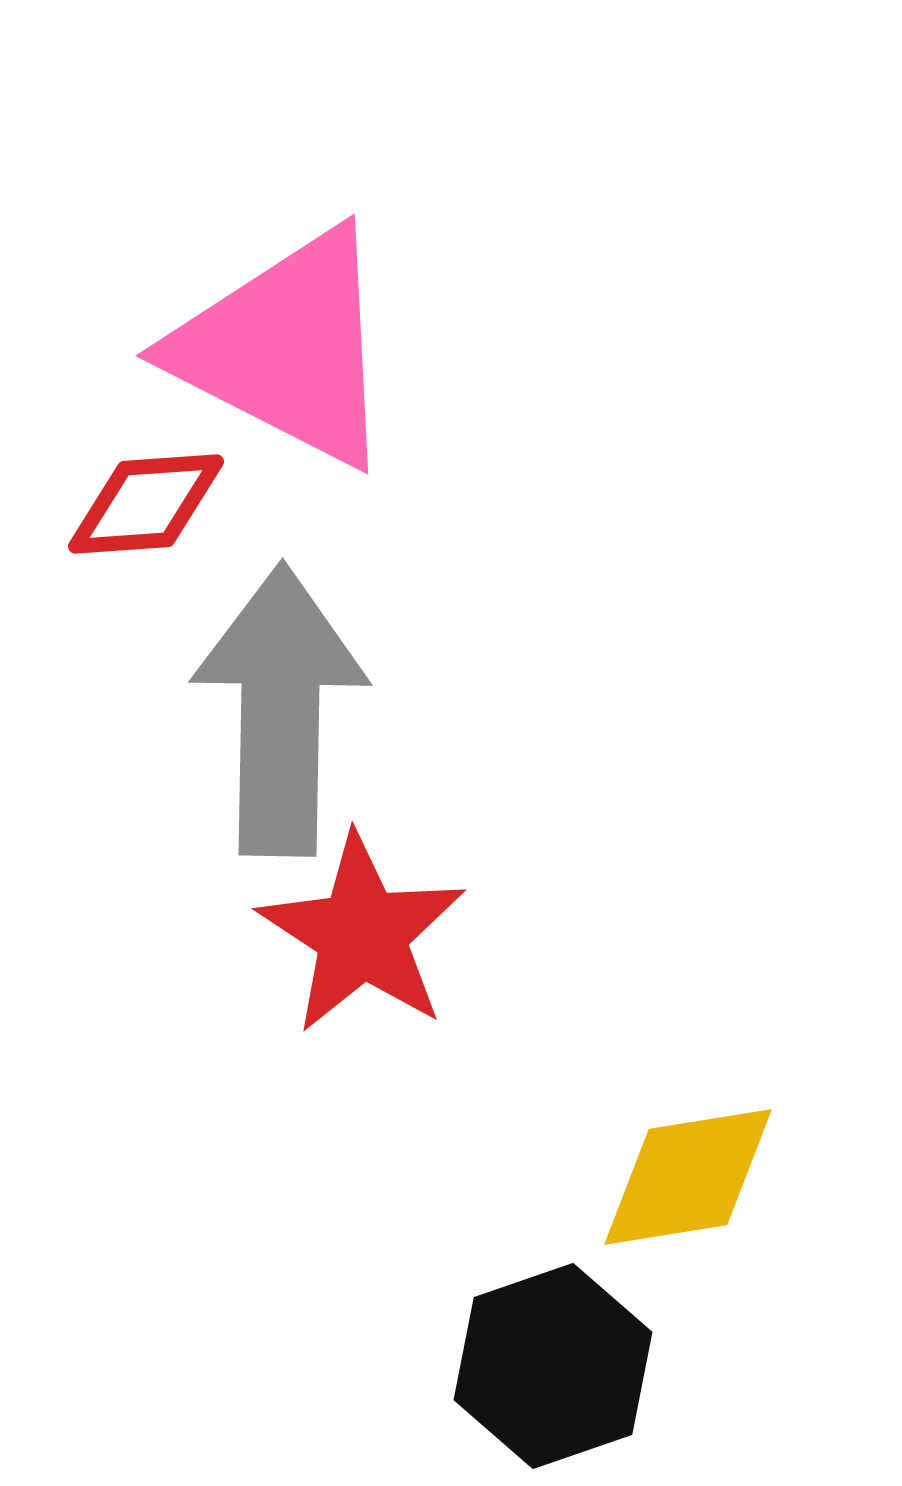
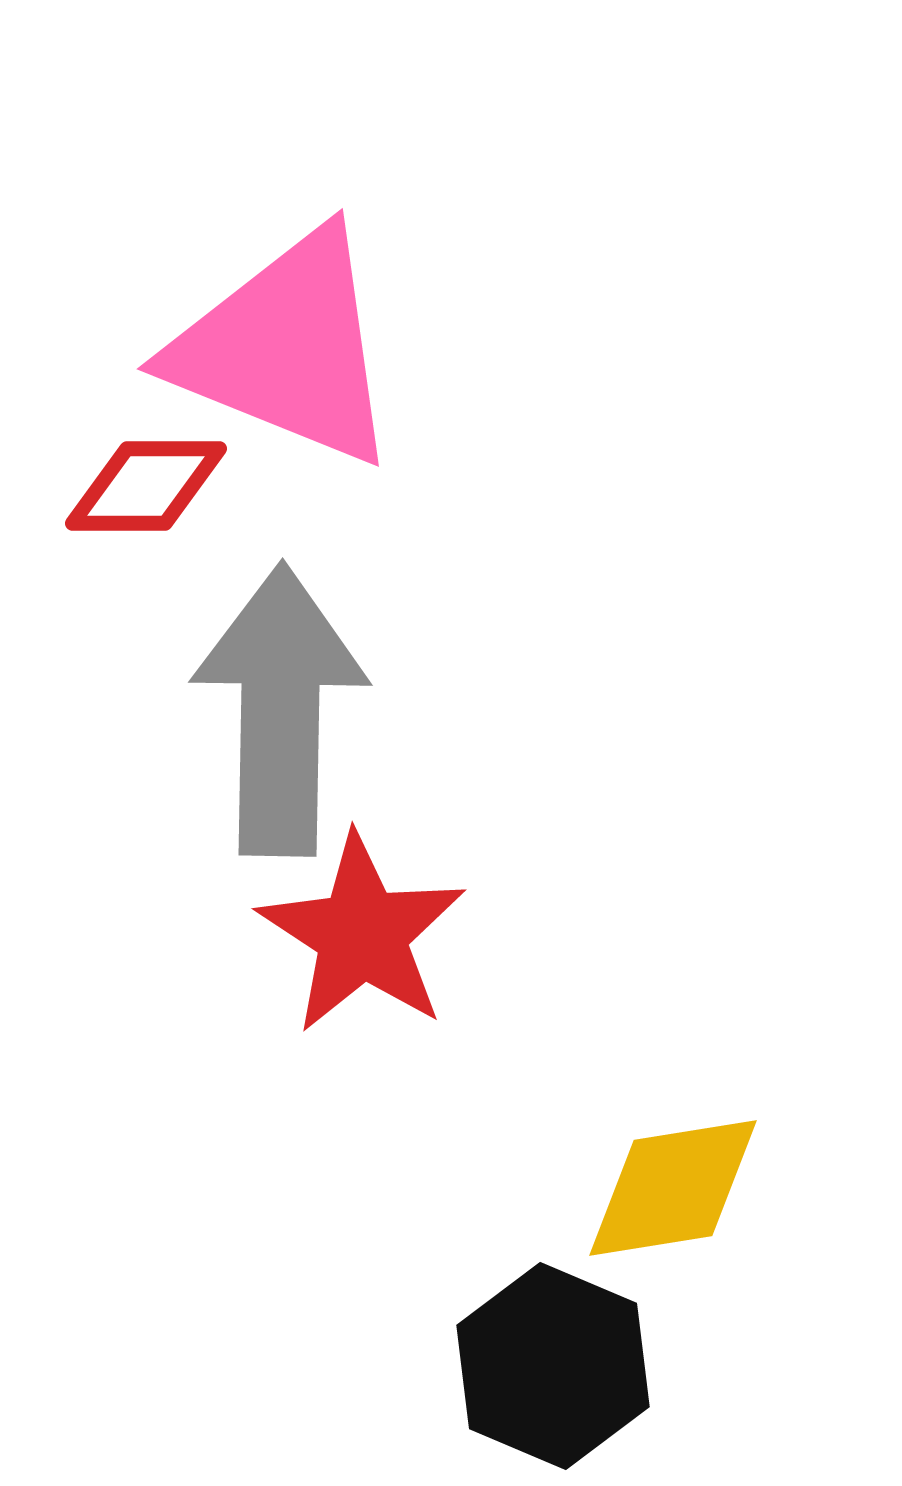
pink triangle: rotated 5 degrees counterclockwise
red diamond: moved 18 px up; rotated 4 degrees clockwise
yellow diamond: moved 15 px left, 11 px down
black hexagon: rotated 18 degrees counterclockwise
